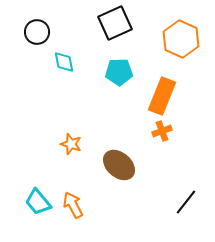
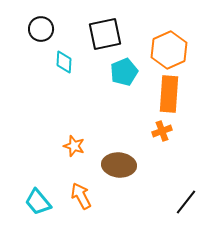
black square: moved 10 px left, 11 px down; rotated 12 degrees clockwise
black circle: moved 4 px right, 3 px up
orange hexagon: moved 12 px left, 11 px down; rotated 12 degrees clockwise
cyan diamond: rotated 15 degrees clockwise
cyan pentagon: moved 5 px right; rotated 20 degrees counterclockwise
orange rectangle: moved 7 px right, 2 px up; rotated 18 degrees counterclockwise
orange star: moved 3 px right, 2 px down
brown ellipse: rotated 36 degrees counterclockwise
orange arrow: moved 8 px right, 9 px up
